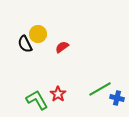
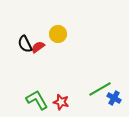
yellow circle: moved 20 px right
red semicircle: moved 24 px left
red star: moved 3 px right, 8 px down; rotated 21 degrees counterclockwise
blue cross: moved 3 px left; rotated 16 degrees clockwise
